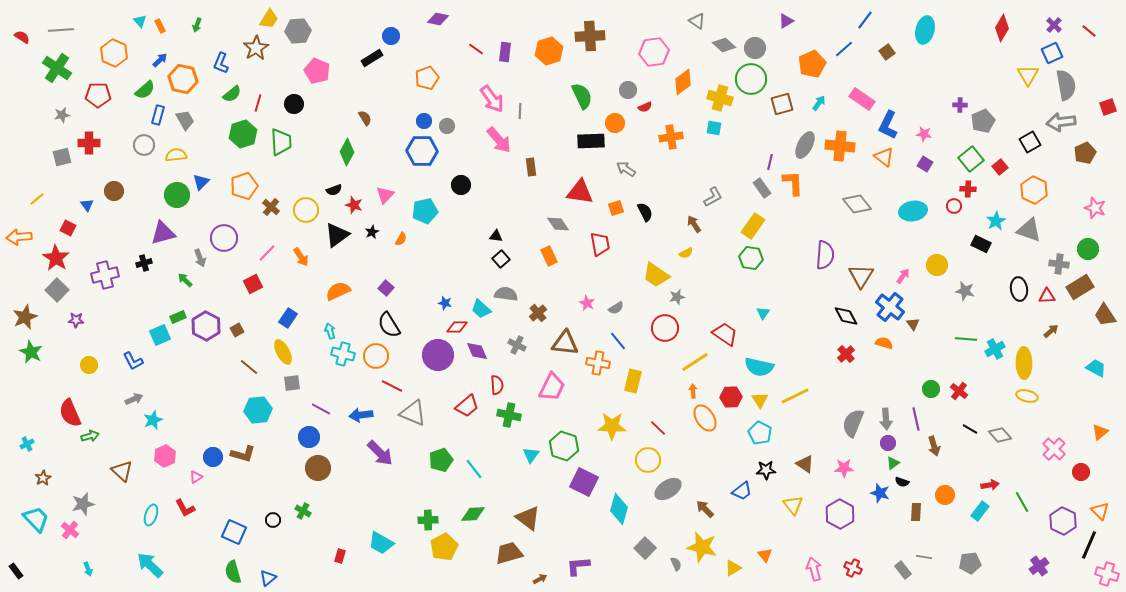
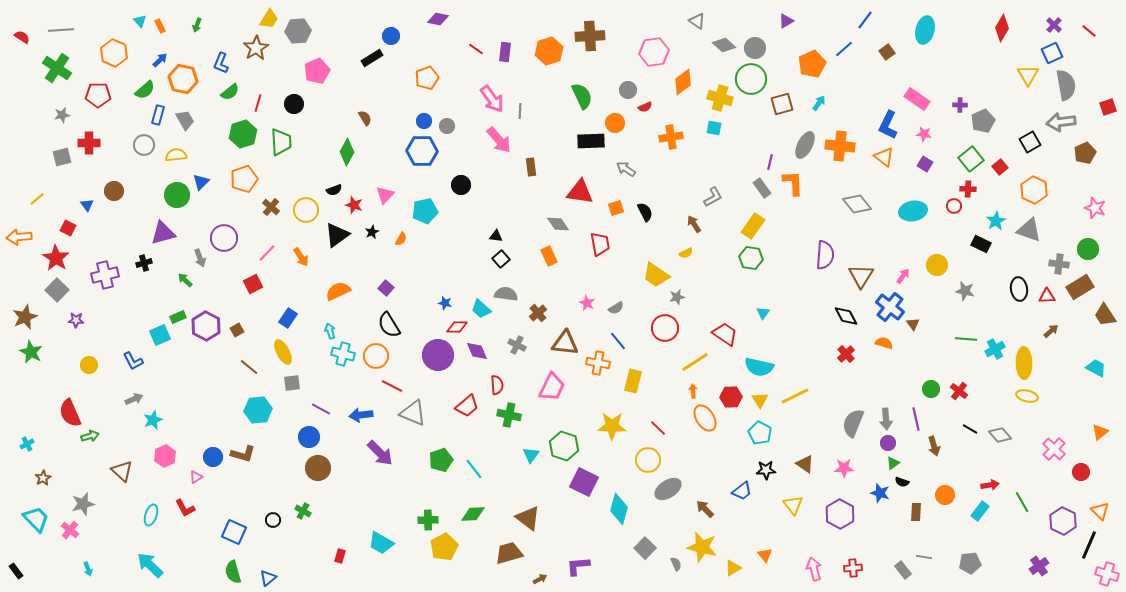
pink pentagon at (317, 71): rotated 25 degrees clockwise
green semicircle at (232, 94): moved 2 px left, 2 px up
pink rectangle at (862, 99): moved 55 px right
orange pentagon at (244, 186): moved 7 px up
red cross at (853, 568): rotated 30 degrees counterclockwise
